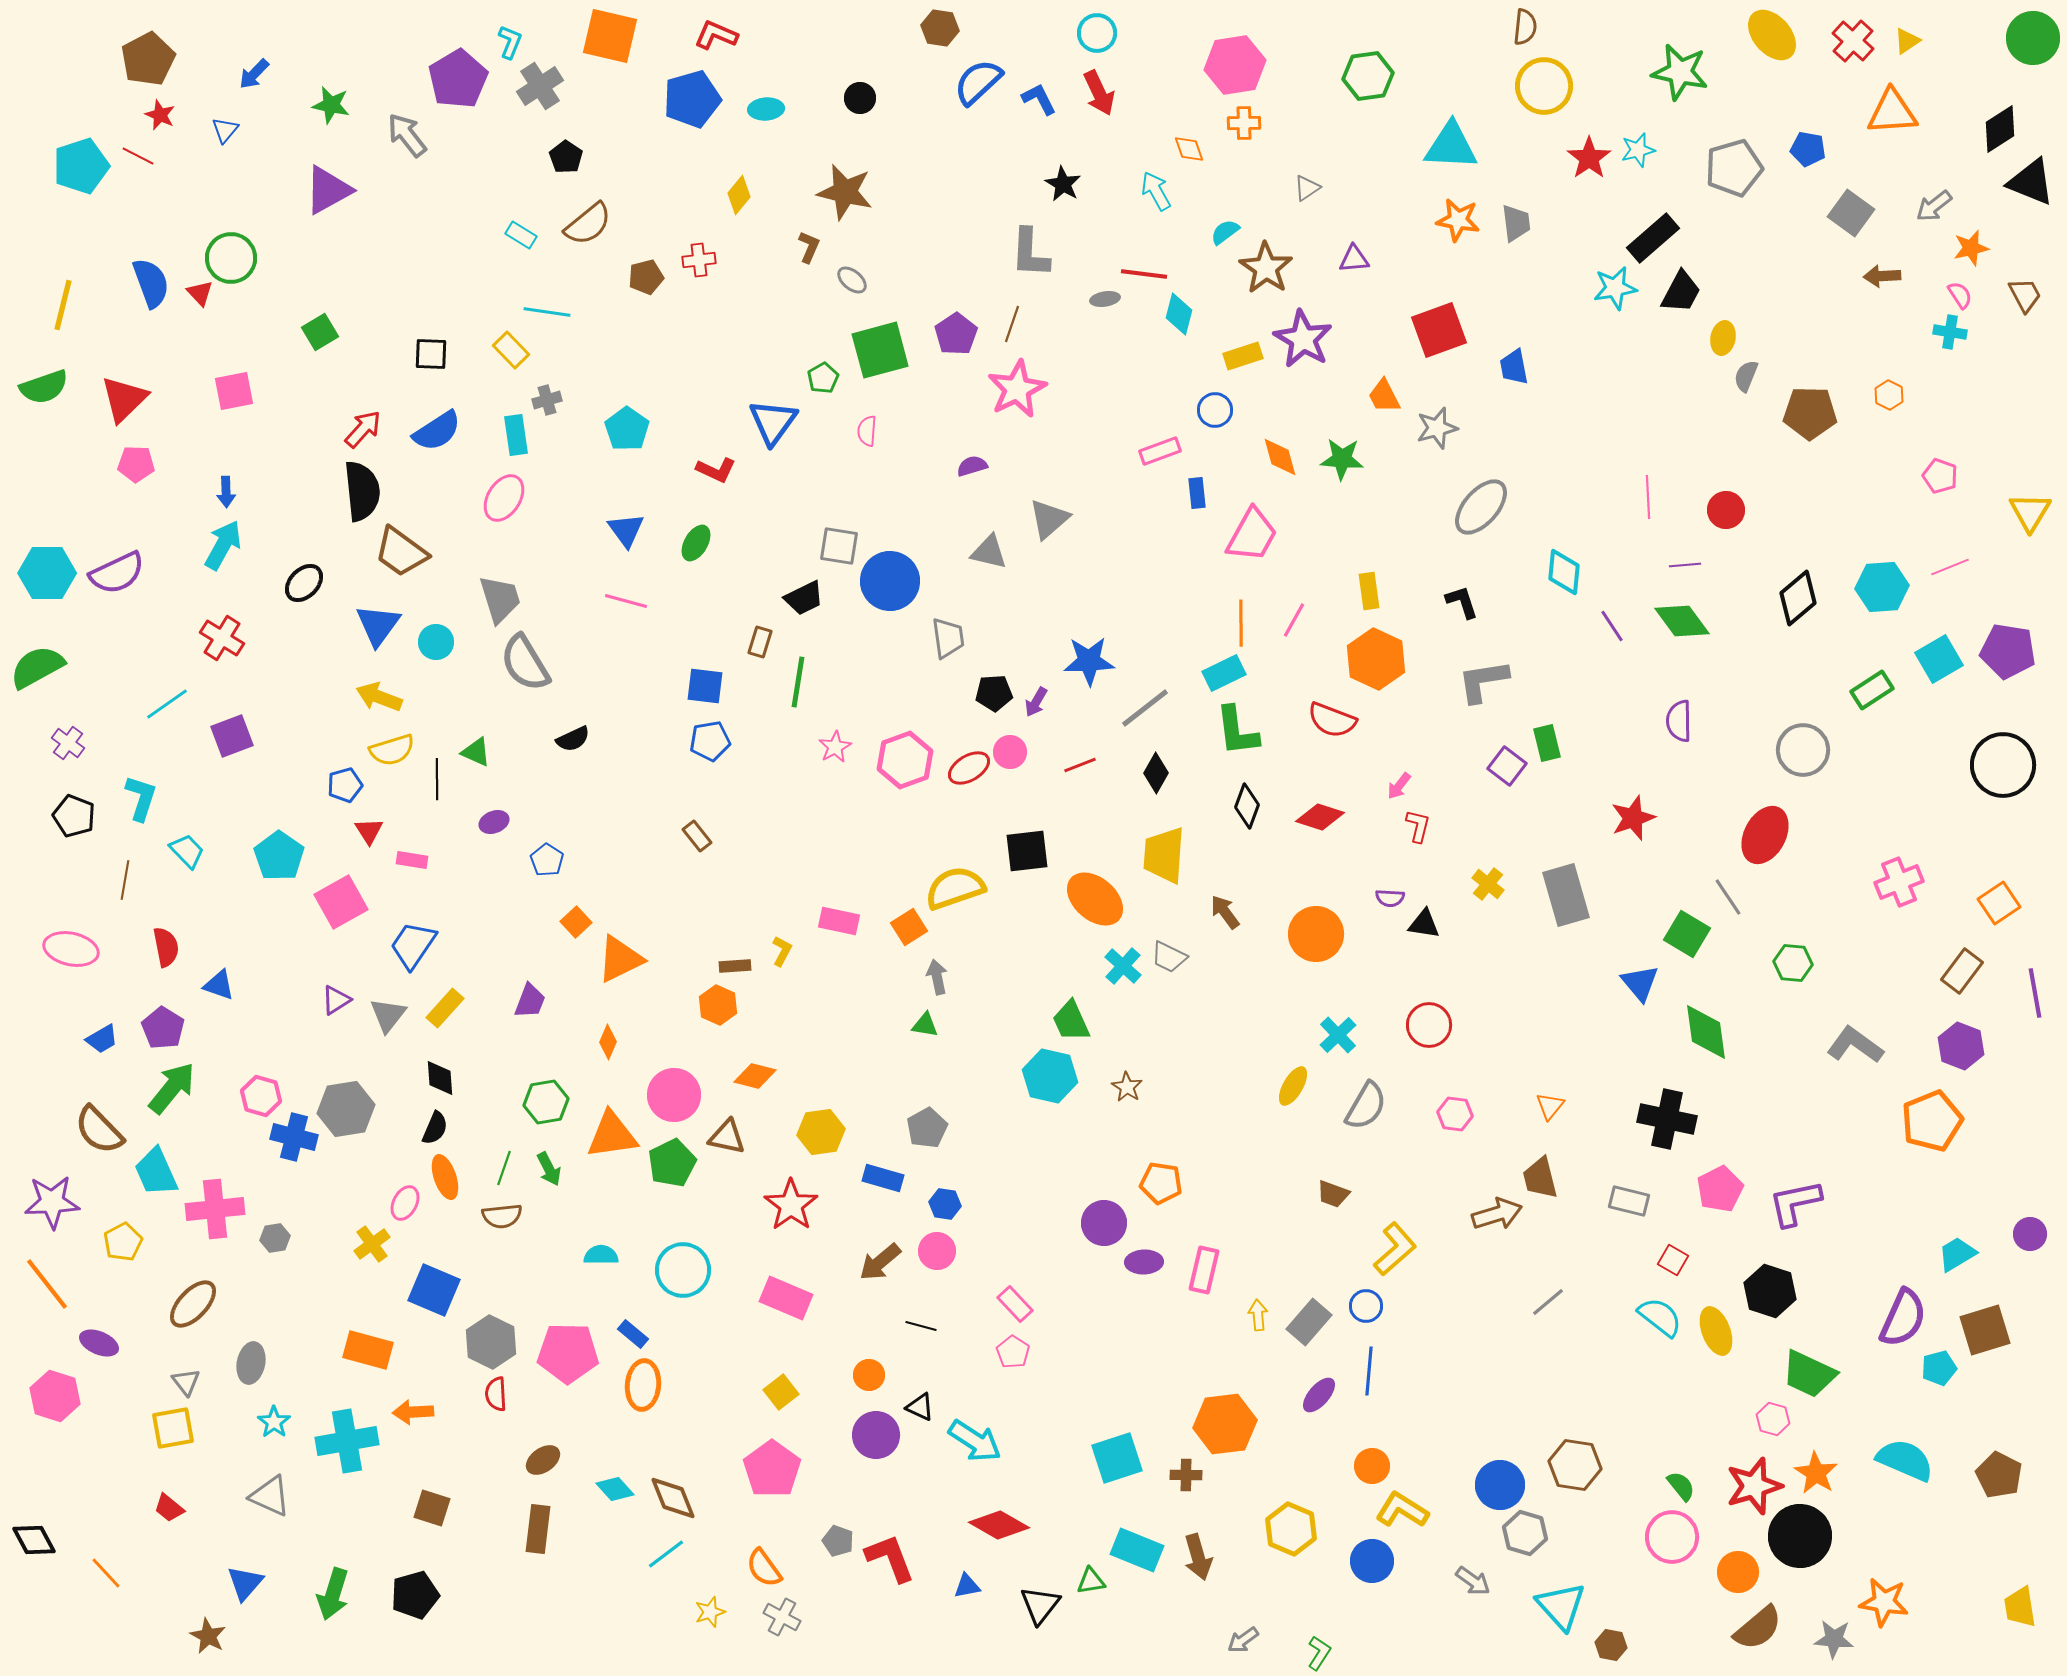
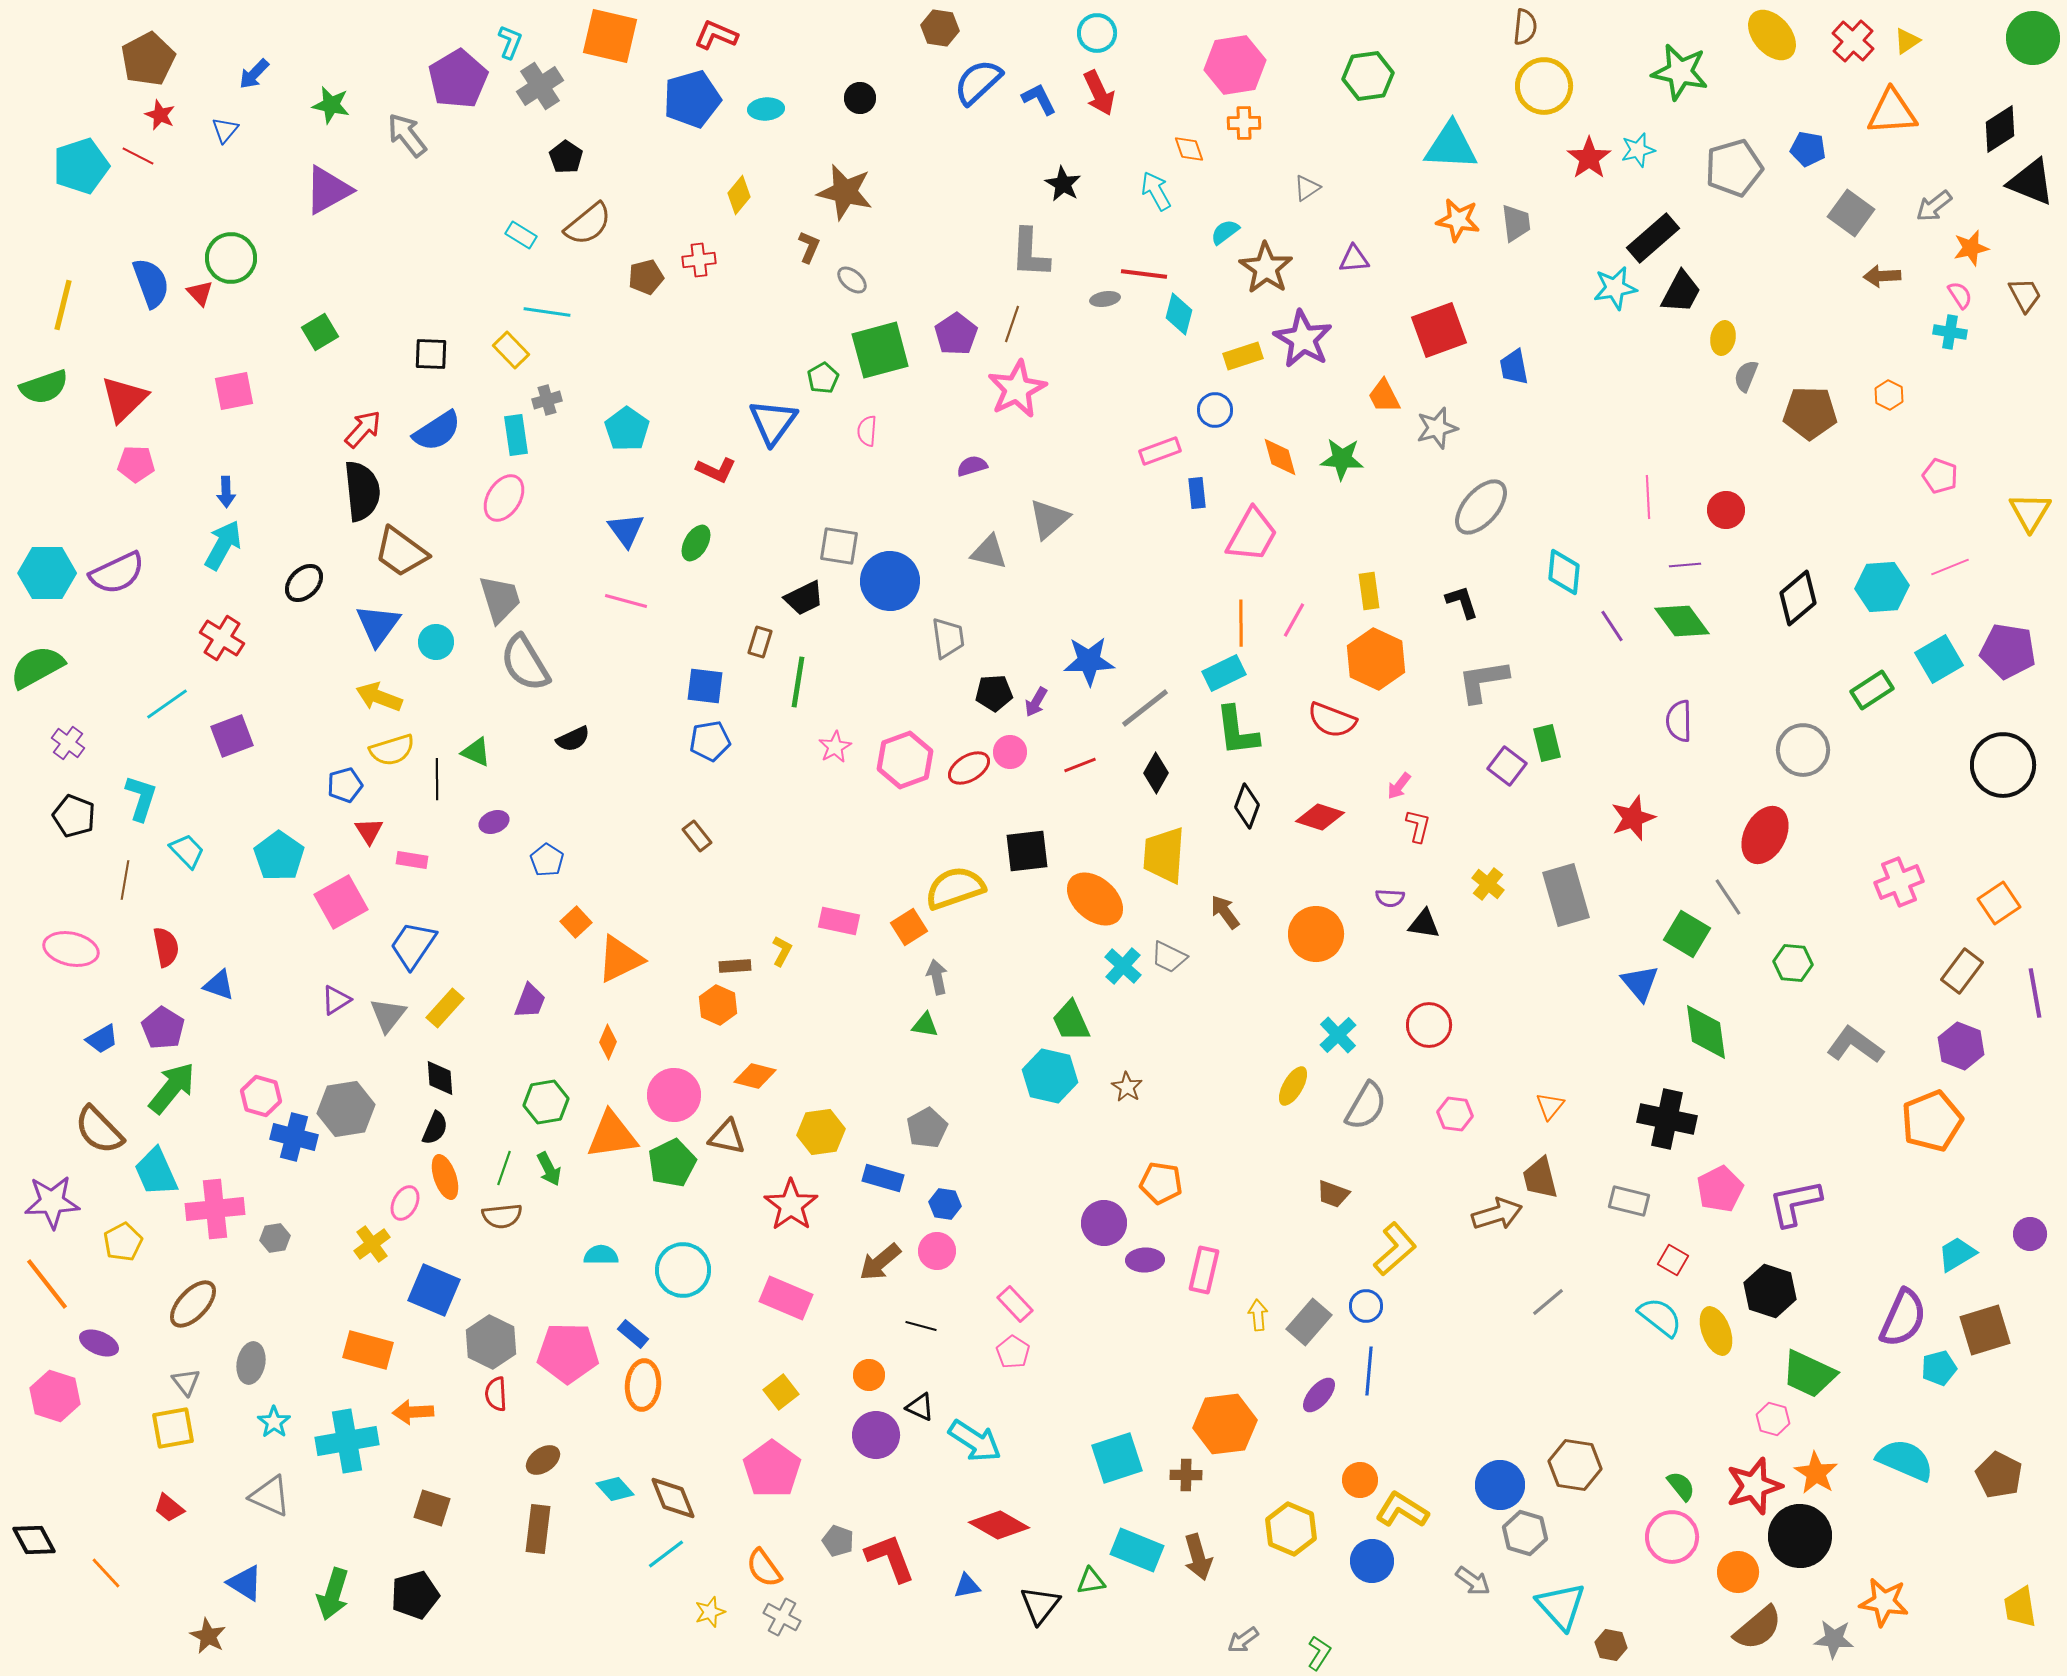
purple ellipse at (1144, 1262): moved 1 px right, 2 px up
orange circle at (1372, 1466): moved 12 px left, 14 px down
blue triangle at (245, 1583): rotated 39 degrees counterclockwise
